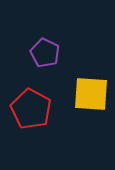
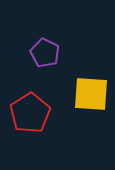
red pentagon: moved 1 px left, 4 px down; rotated 12 degrees clockwise
